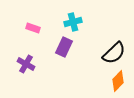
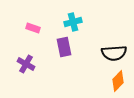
purple rectangle: rotated 36 degrees counterclockwise
black semicircle: rotated 40 degrees clockwise
